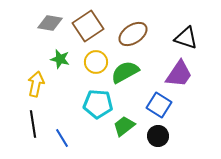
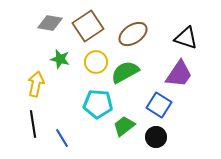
black circle: moved 2 px left, 1 px down
